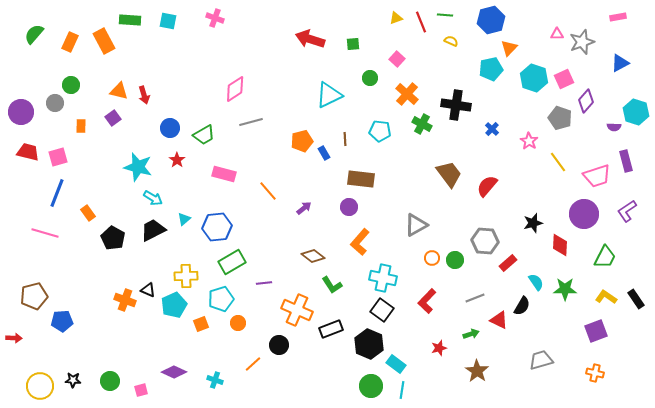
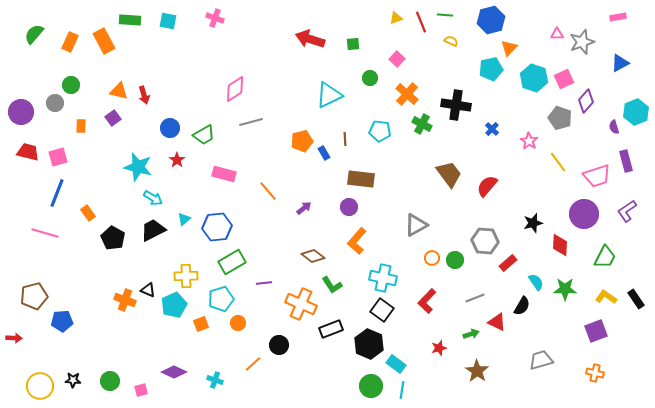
cyan hexagon at (636, 112): rotated 20 degrees clockwise
purple semicircle at (614, 127): rotated 72 degrees clockwise
orange L-shape at (360, 242): moved 3 px left, 1 px up
orange cross at (297, 310): moved 4 px right, 6 px up
red triangle at (499, 320): moved 2 px left, 2 px down
